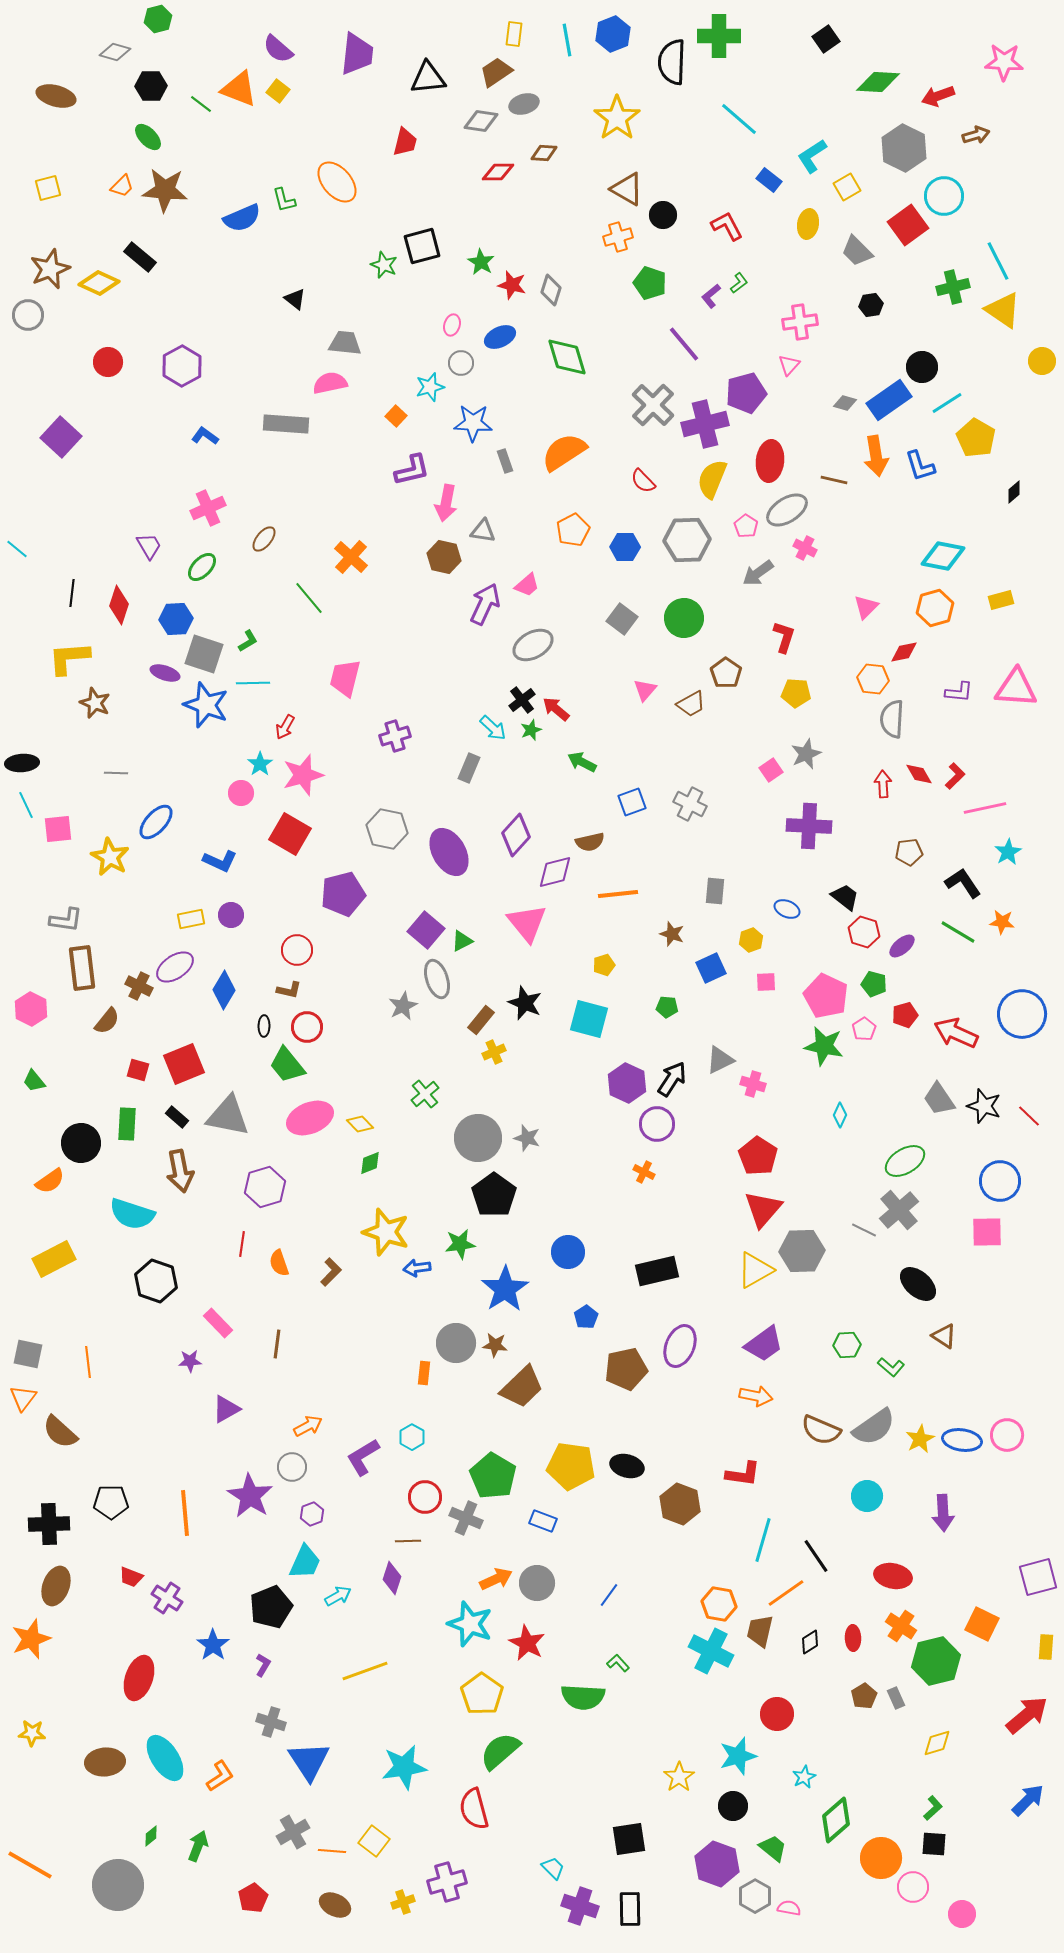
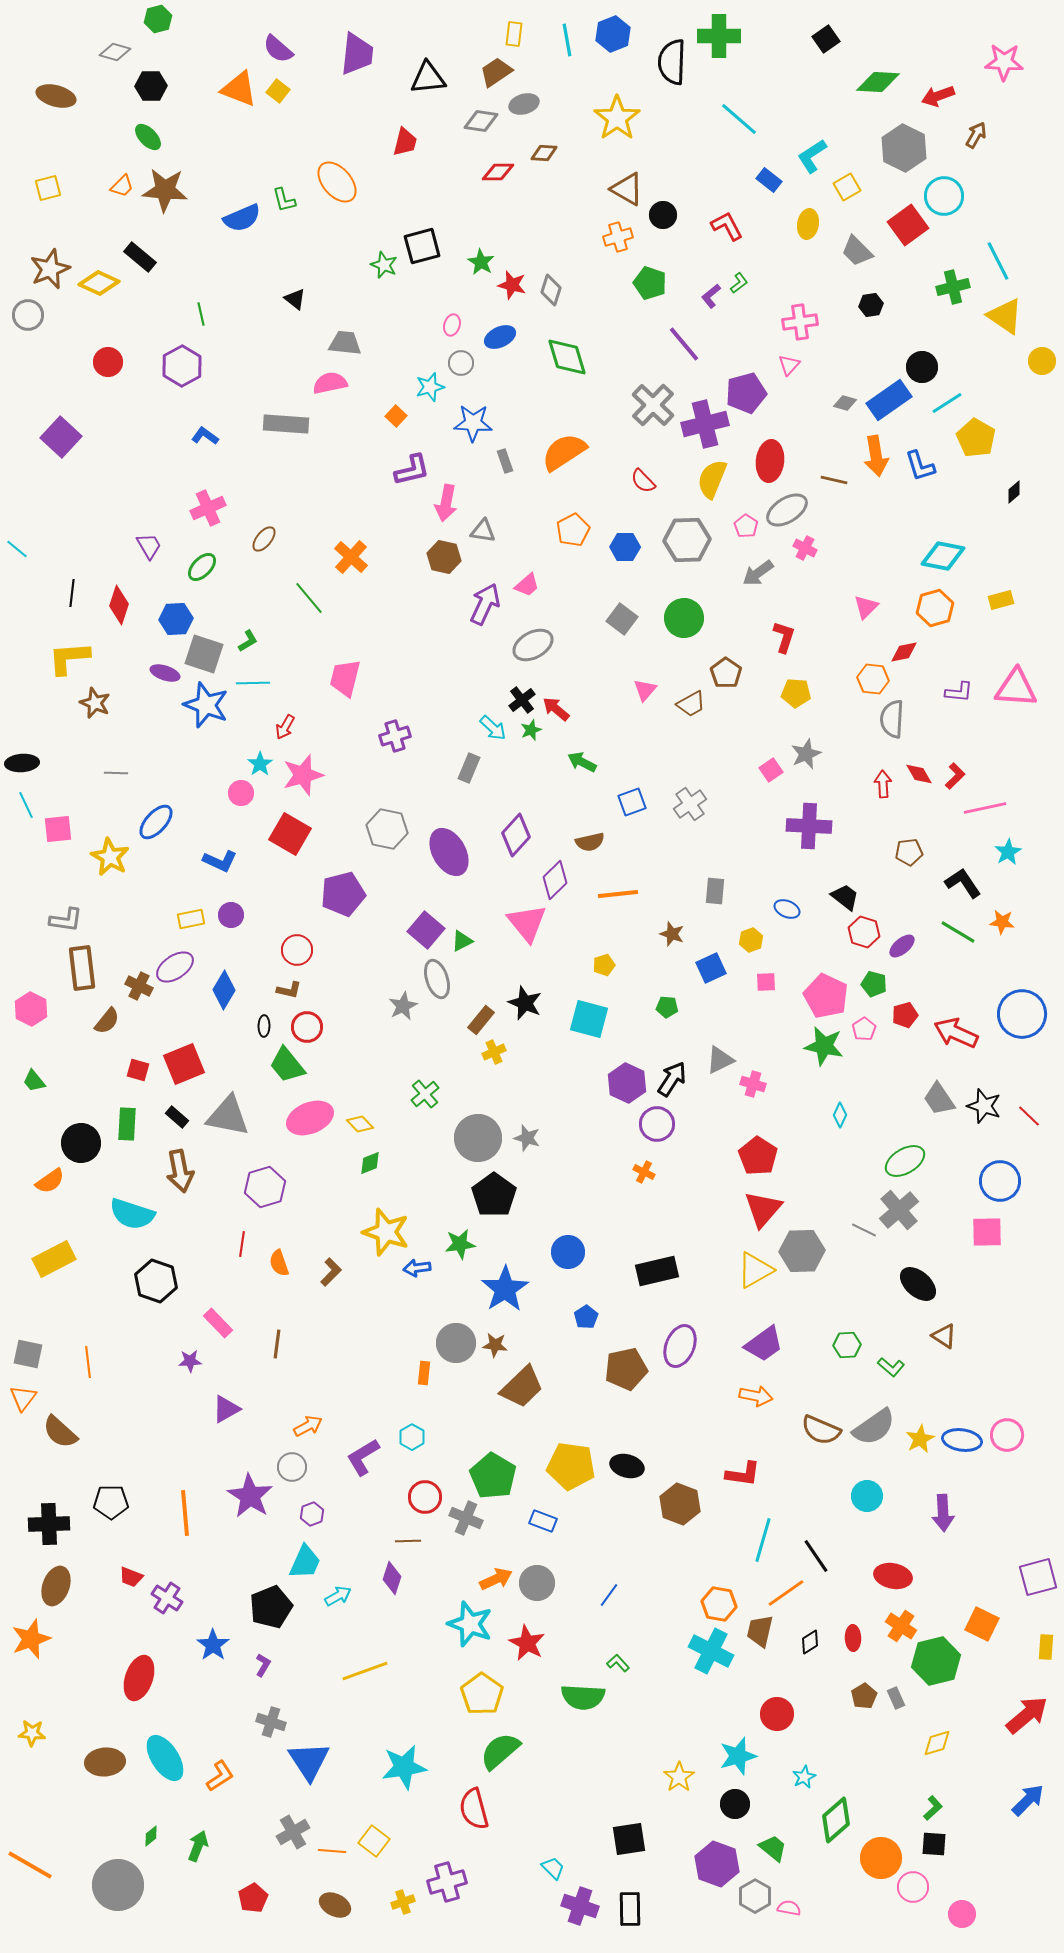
green line at (201, 104): moved 210 px down; rotated 40 degrees clockwise
brown arrow at (976, 135): rotated 44 degrees counterclockwise
yellow triangle at (1003, 310): moved 2 px right, 6 px down
gray cross at (690, 804): rotated 28 degrees clockwise
purple diamond at (555, 872): moved 8 px down; rotated 30 degrees counterclockwise
black circle at (733, 1806): moved 2 px right, 2 px up
